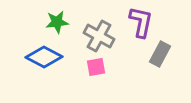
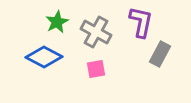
green star: rotated 20 degrees counterclockwise
gray cross: moved 3 px left, 4 px up
pink square: moved 2 px down
